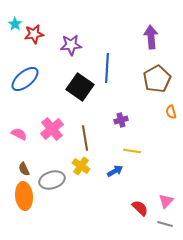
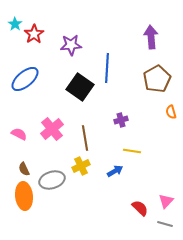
red star: rotated 24 degrees counterclockwise
yellow cross: rotated 30 degrees clockwise
